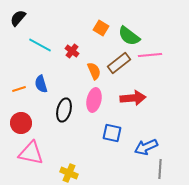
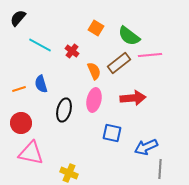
orange square: moved 5 px left
